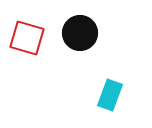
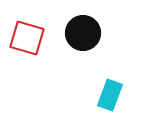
black circle: moved 3 px right
